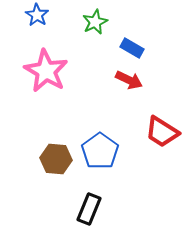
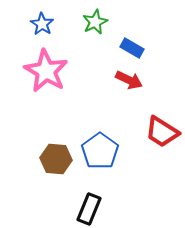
blue star: moved 5 px right, 9 px down
